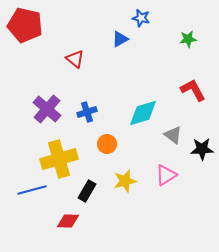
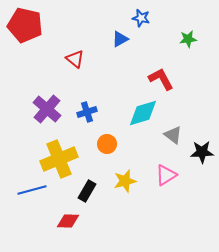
red L-shape: moved 32 px left, 11 px up
black star: moved 3 px down
yellow cross: rotated 6 degrees counterclockwise
